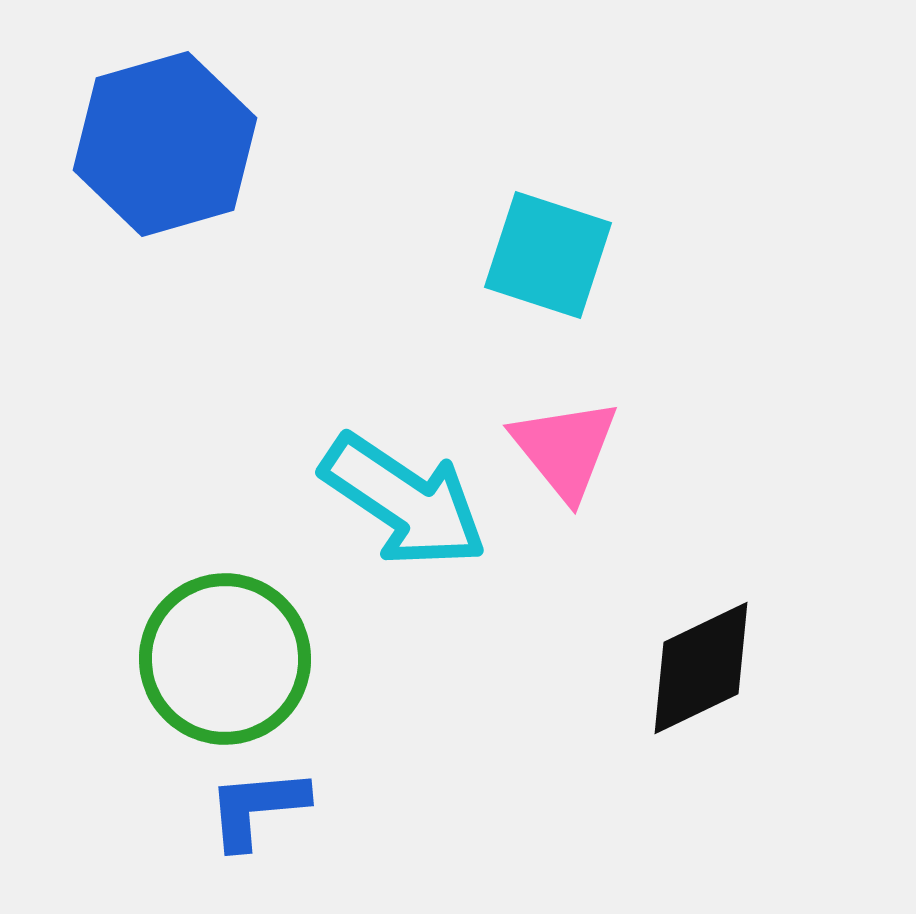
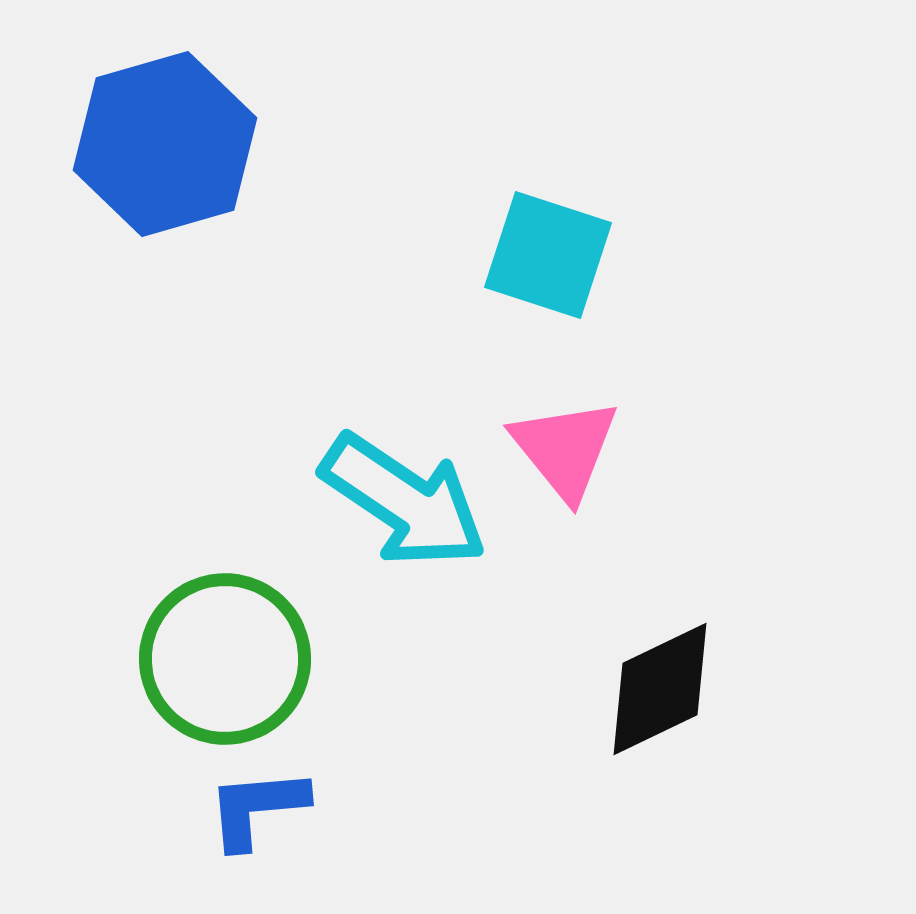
black diamond: moved 41 px left, 21 px down
